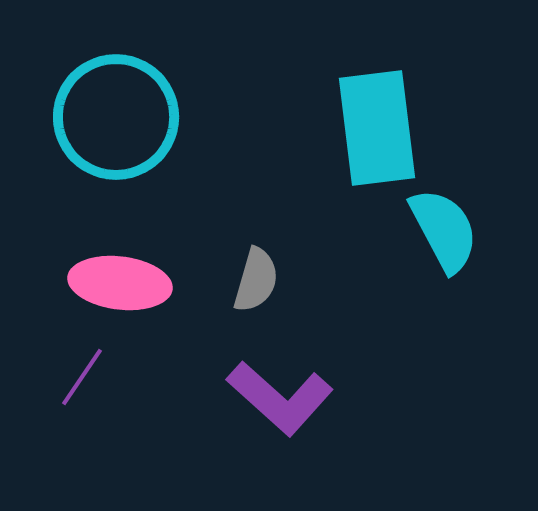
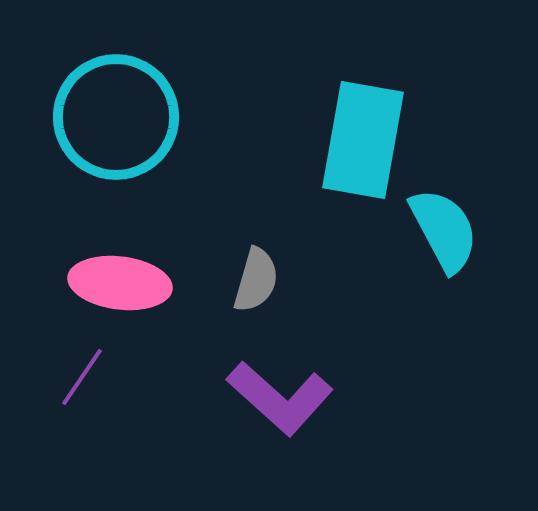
cyan rectangle: moved 14 px left, 12 px down; rotated 17 degrees clockwise
